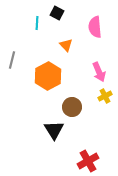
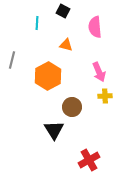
black square: moved 6 px right, 2 px up
orange triangle: rotated 32 degrees counterclockwise
yellow cross: rotated 24 degrees clockwise
red cross: moved 1 px right, 1 px up
